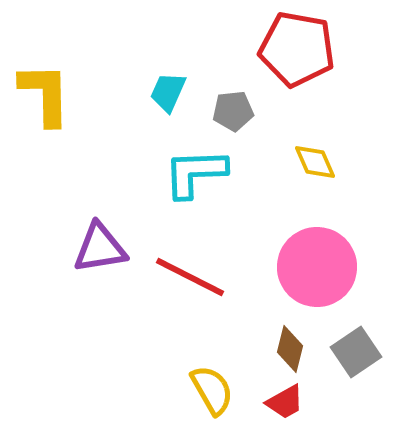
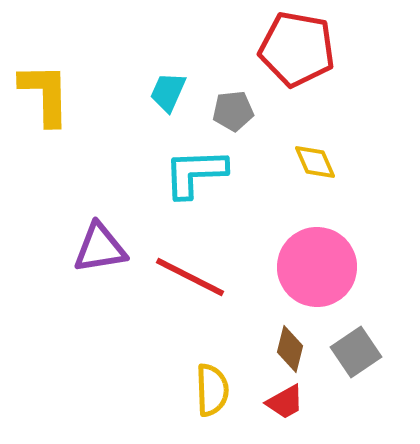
yellow semicircle: rotated 28 degrees clockwise
